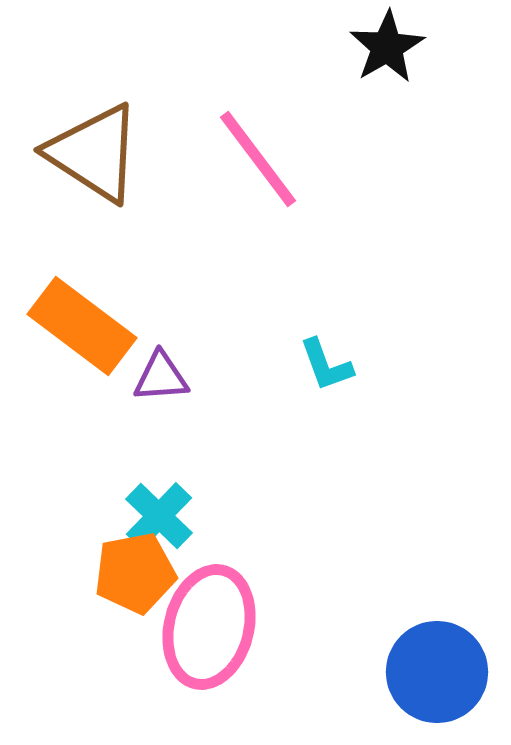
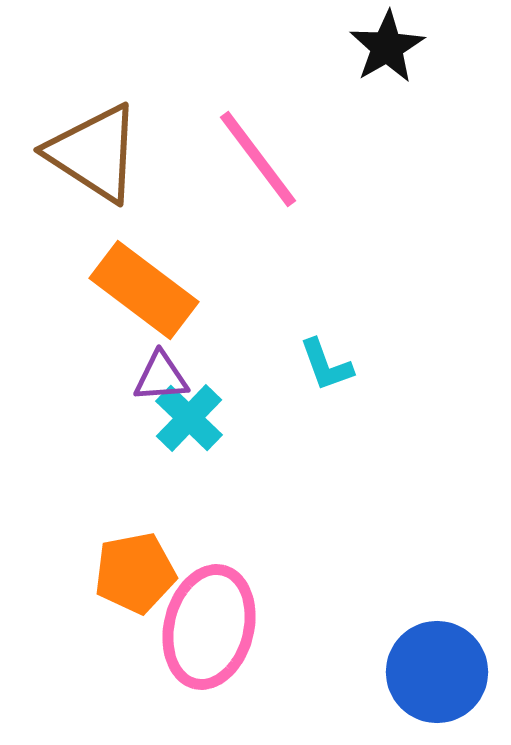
orange rectangle: moved 62 px right, 36 px up
cyan cross: moved 30 px right, 98 px up
